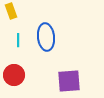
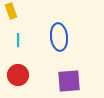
blue ellipse: moved 13 px right
red circle: moved 4 px right
